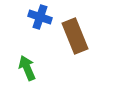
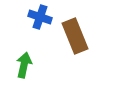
green arrow: moved 3 px left, 3 px up; rotated 35 degrees clockwise
